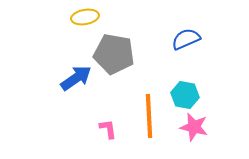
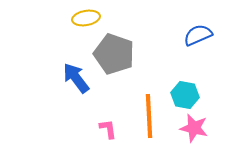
yellow ellipse: moved 1 px right, 1 px down
blue semicircle: moved 12 px right, 4 px up
gray pentagon: rotated 9 degrees clockwise
blue arrow: rotated 92 degrees counterclockwise
pink star: moved 1 px down
